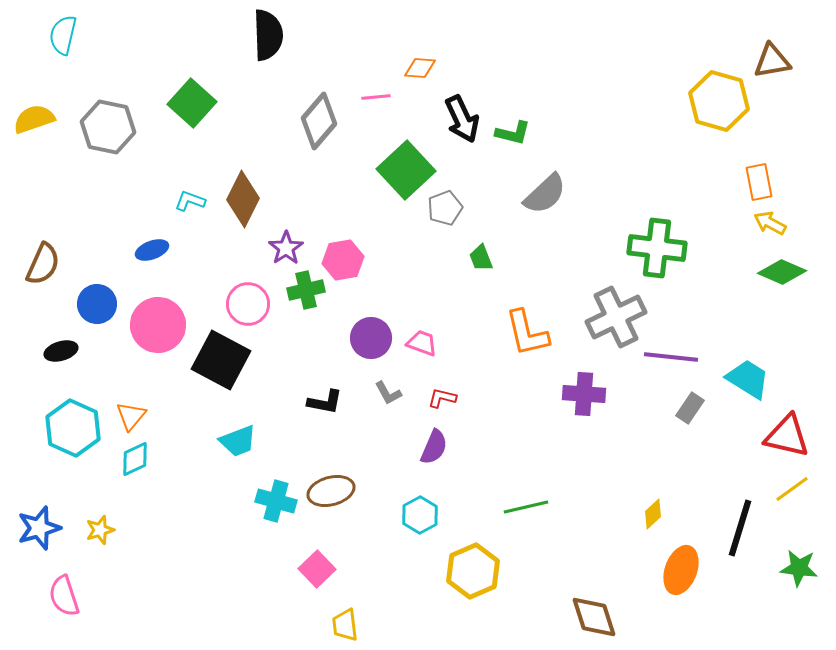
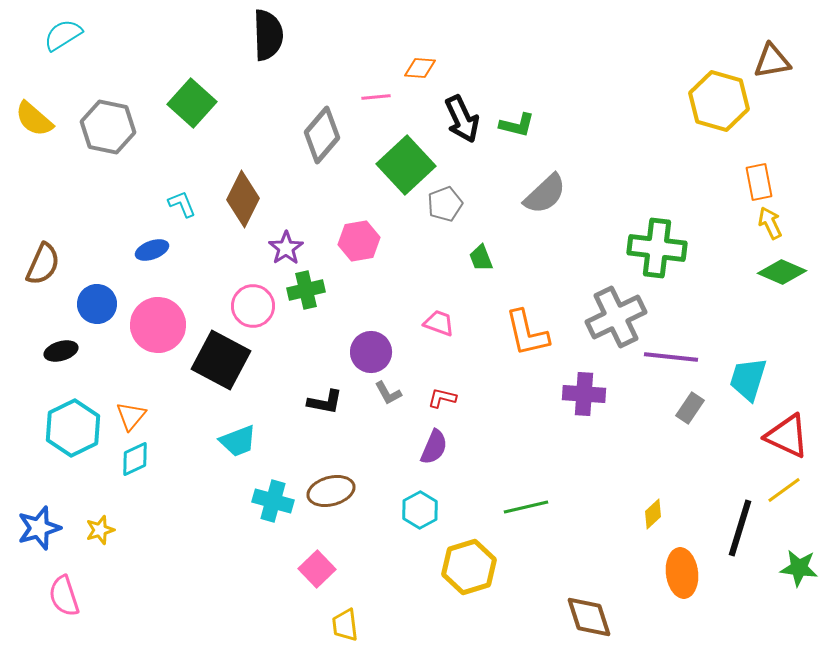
cyan semicircle at (63, 35): rotated 45 degrees clockwise
yellow semicircle at (34, 119): rotated 120 degrees counterclockwise
gray diamond at (319, 121): moved 3 px right, 14 px down
green L-shape at (513, 133): moved 4 px right, 8 px up
green square at (406, 170): moved 5 px up
cyan L-shape at (190, 201): moved 8 px left, 3 px down; rotated 48 degrees clockwise
gray pentagon at (445, 208): moved 4 px up
yellow arrow at (770, 223): rotated 36 degrees clockwise
pink hexagon at (343, 260): moved 16 px right, 19 px up
pink circle at (248, 304): moved 5 px right, 2 px down
purple circle at (371, 338): moved 14 px down
pink trapezoid at (422, 343): moved 17 px right, 20 px up
cyan trapezoid at (748, 379): rotated 105 degrees counterclockwise
cyan hexagon at (73, 428): rotated 10 degrees clockwise
red triangle at (787, 436): rotated 12 degrees clockwise
yellow line at (792, 489): moved 8 px left, 1 px down
cyan cross at (276, 501): moved 3 px left
cyan hexagon at (420, 515): moved 5 px up
orange ellipse at (681, 570): moved 1 px right, 3 px down; rotated 27 degrees counterclockwise
yellow hexagon at (473, 571): moved 4 px left, 4 px up; rotated 6 degrees clockwise
brown diamond at (594, 617): moved 5 px left
